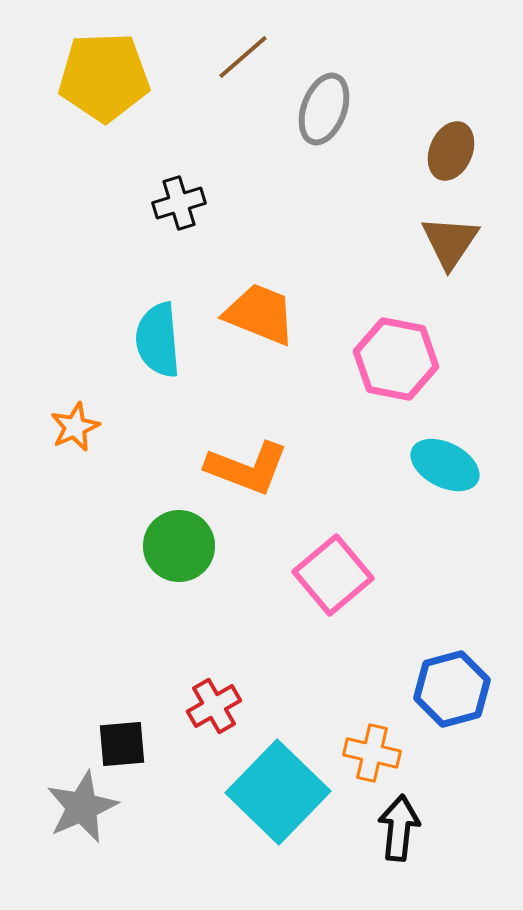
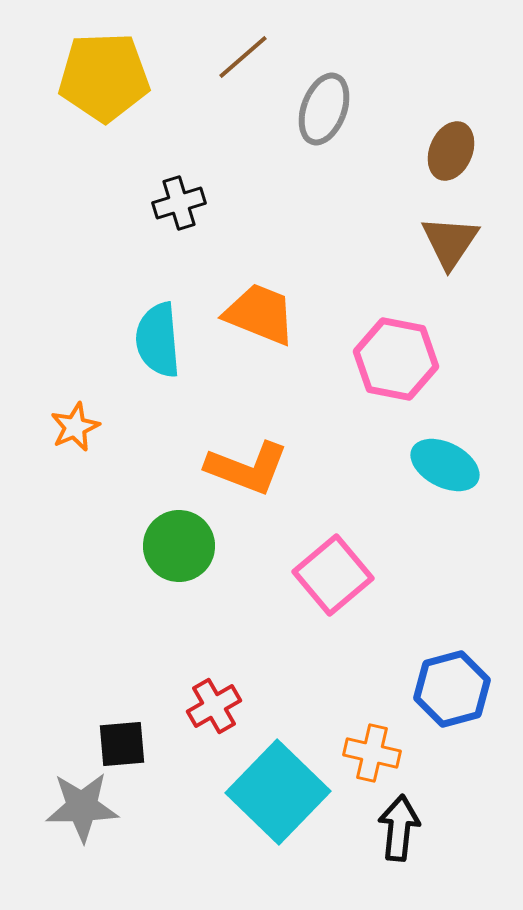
gray star: rotated 22 degrees clockwise
